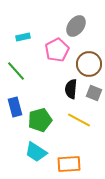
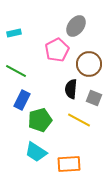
cyan rectangle: moved 9 px left, 4 px up
green line: rotated 20 degrees counterclockwise
gray square: moved 5 px down
blue rectangle: moved 7 px right, 7 px up; rotated 42 degrees clockwise
